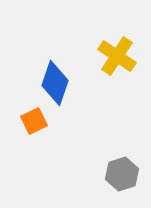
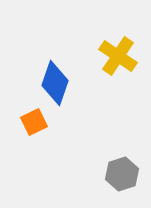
yellow cross: moved 1 px right
orange square: moved 1 px down
